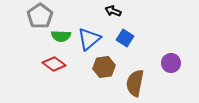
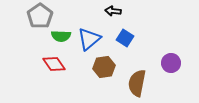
black arrow: rotated 14 degrees counterclockwise
red diamond: rotated 20 degrees clockwise
brown semicircle: moved 2 px right
